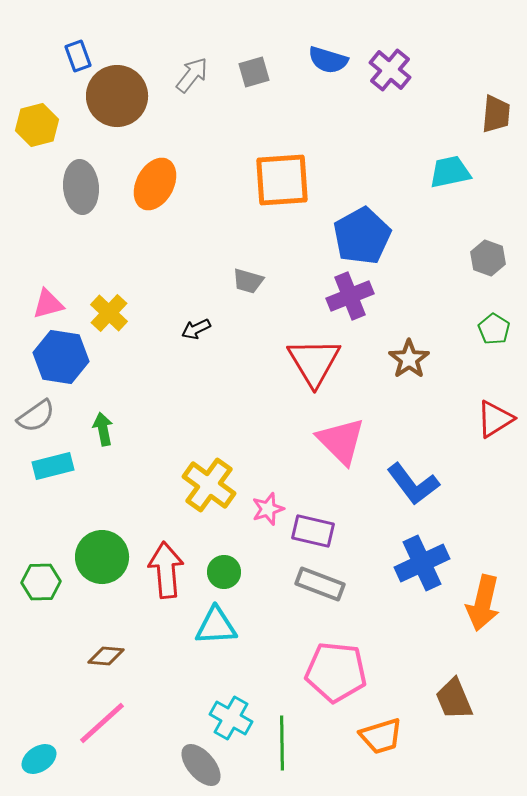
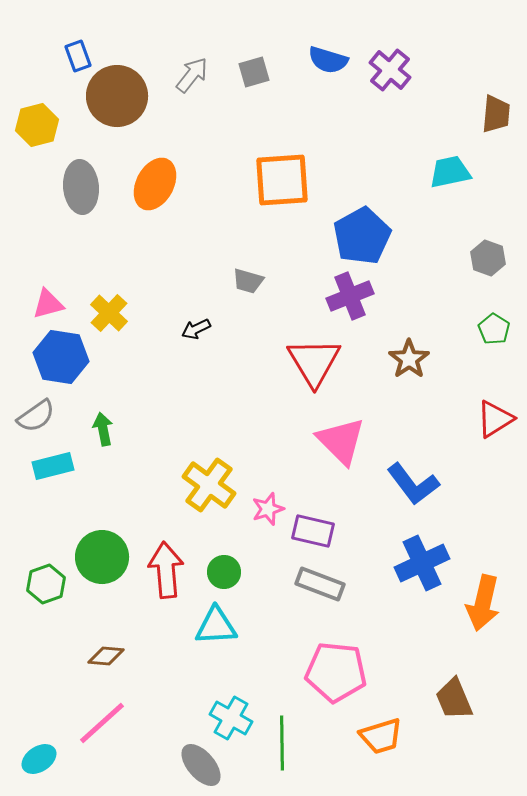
green hexagon at (41, 582): moved 5 px right, 2 px down; rotated 18 degrees counterclockwise
